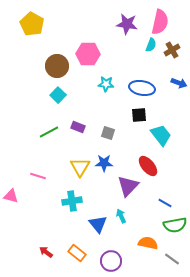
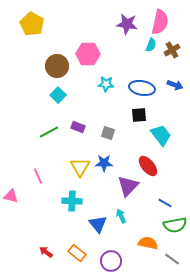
blue arrow: moved 4 px left, 2 px down
pink line: rotated 49 degrees clockwise
cyan cross: rotated 12 degrees clockwise
